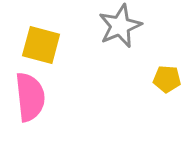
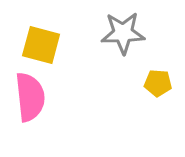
gray star: moved 3 px right, 7 px down; rotated 21 degrees clockwise
yellow pentagon: moved 9 px left, 4 px down
